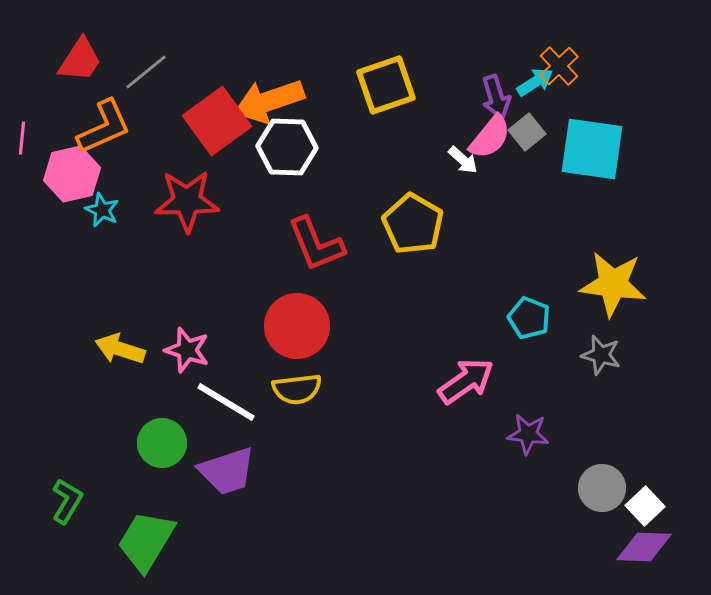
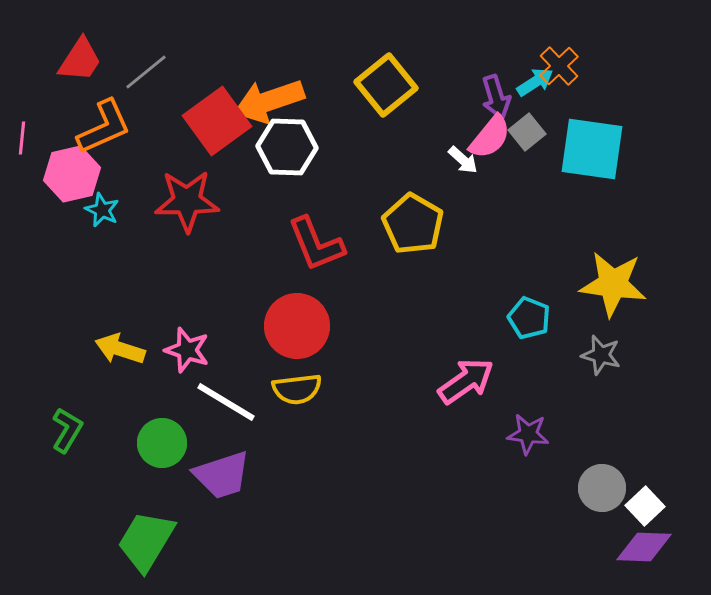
yellow square: rotated 20 degrees counterclockwise
purple trapezoid: moved 5 px left, 4 px down
green L-shape: moved 71 px up
